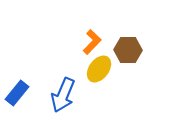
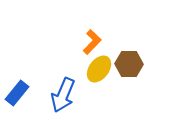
brown hexagon: moved 1 px right, 14 px down
